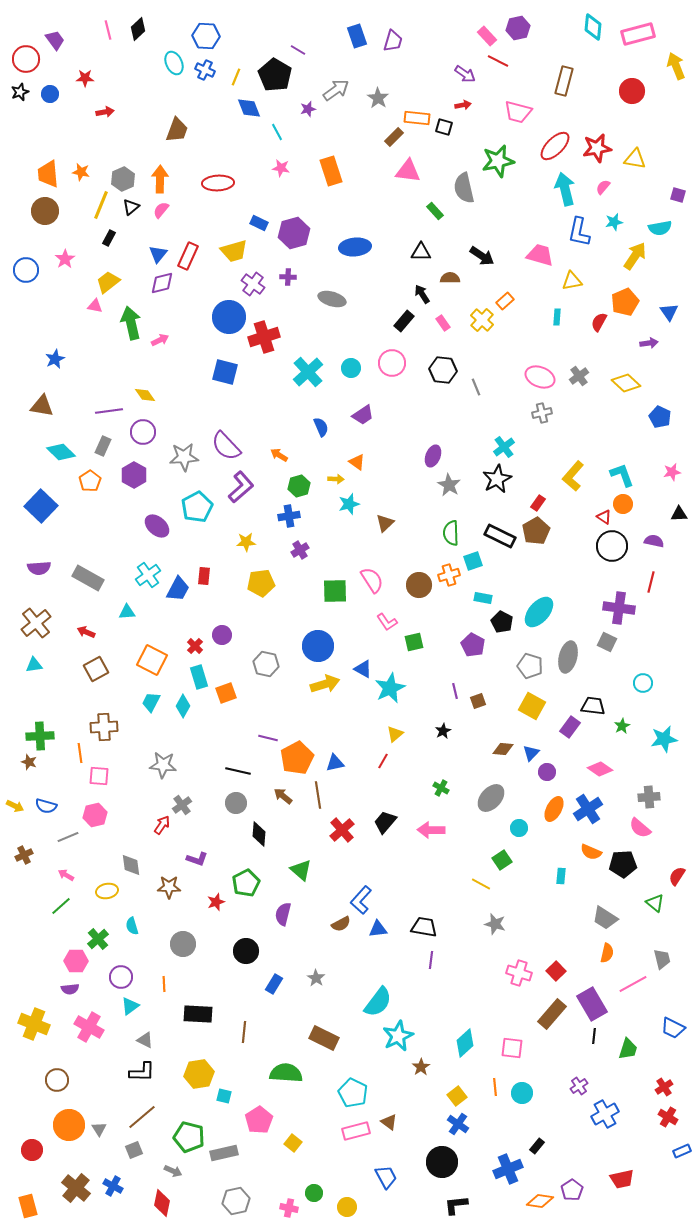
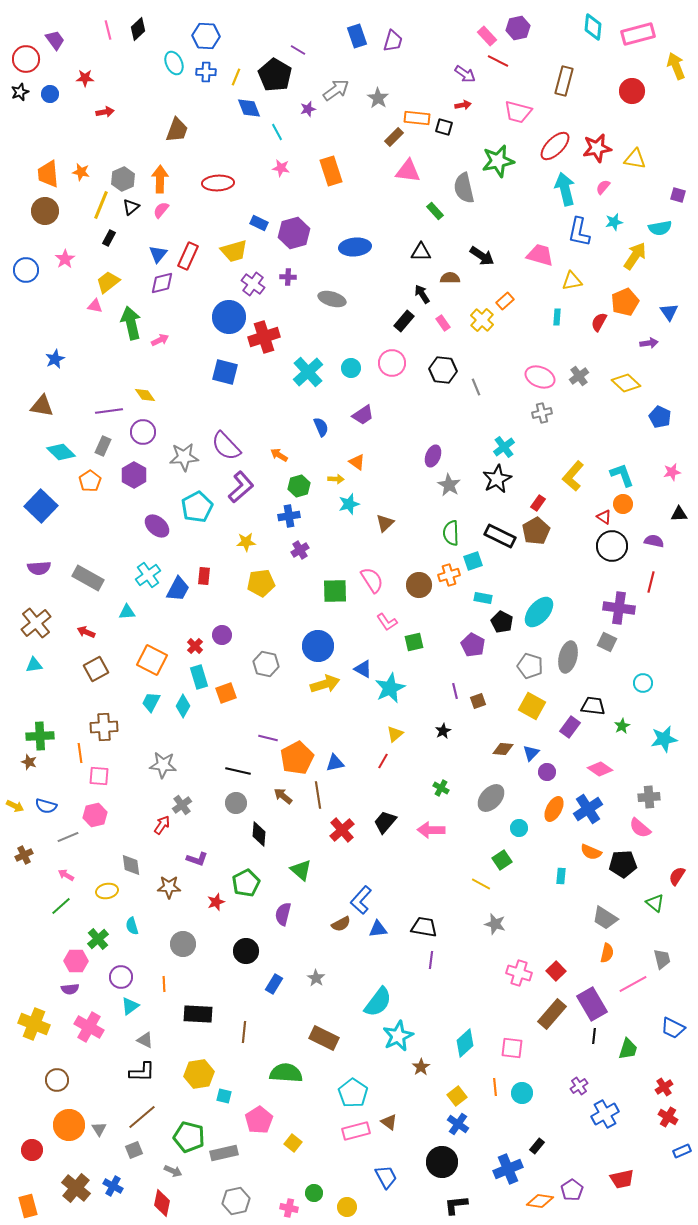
blue cross at (205, 70): moved 1 px right, 2 px down; rotated 24 degrees counterclockwise
cyan pentagon at (353, 1093): rotated 8 degrees clockwise
